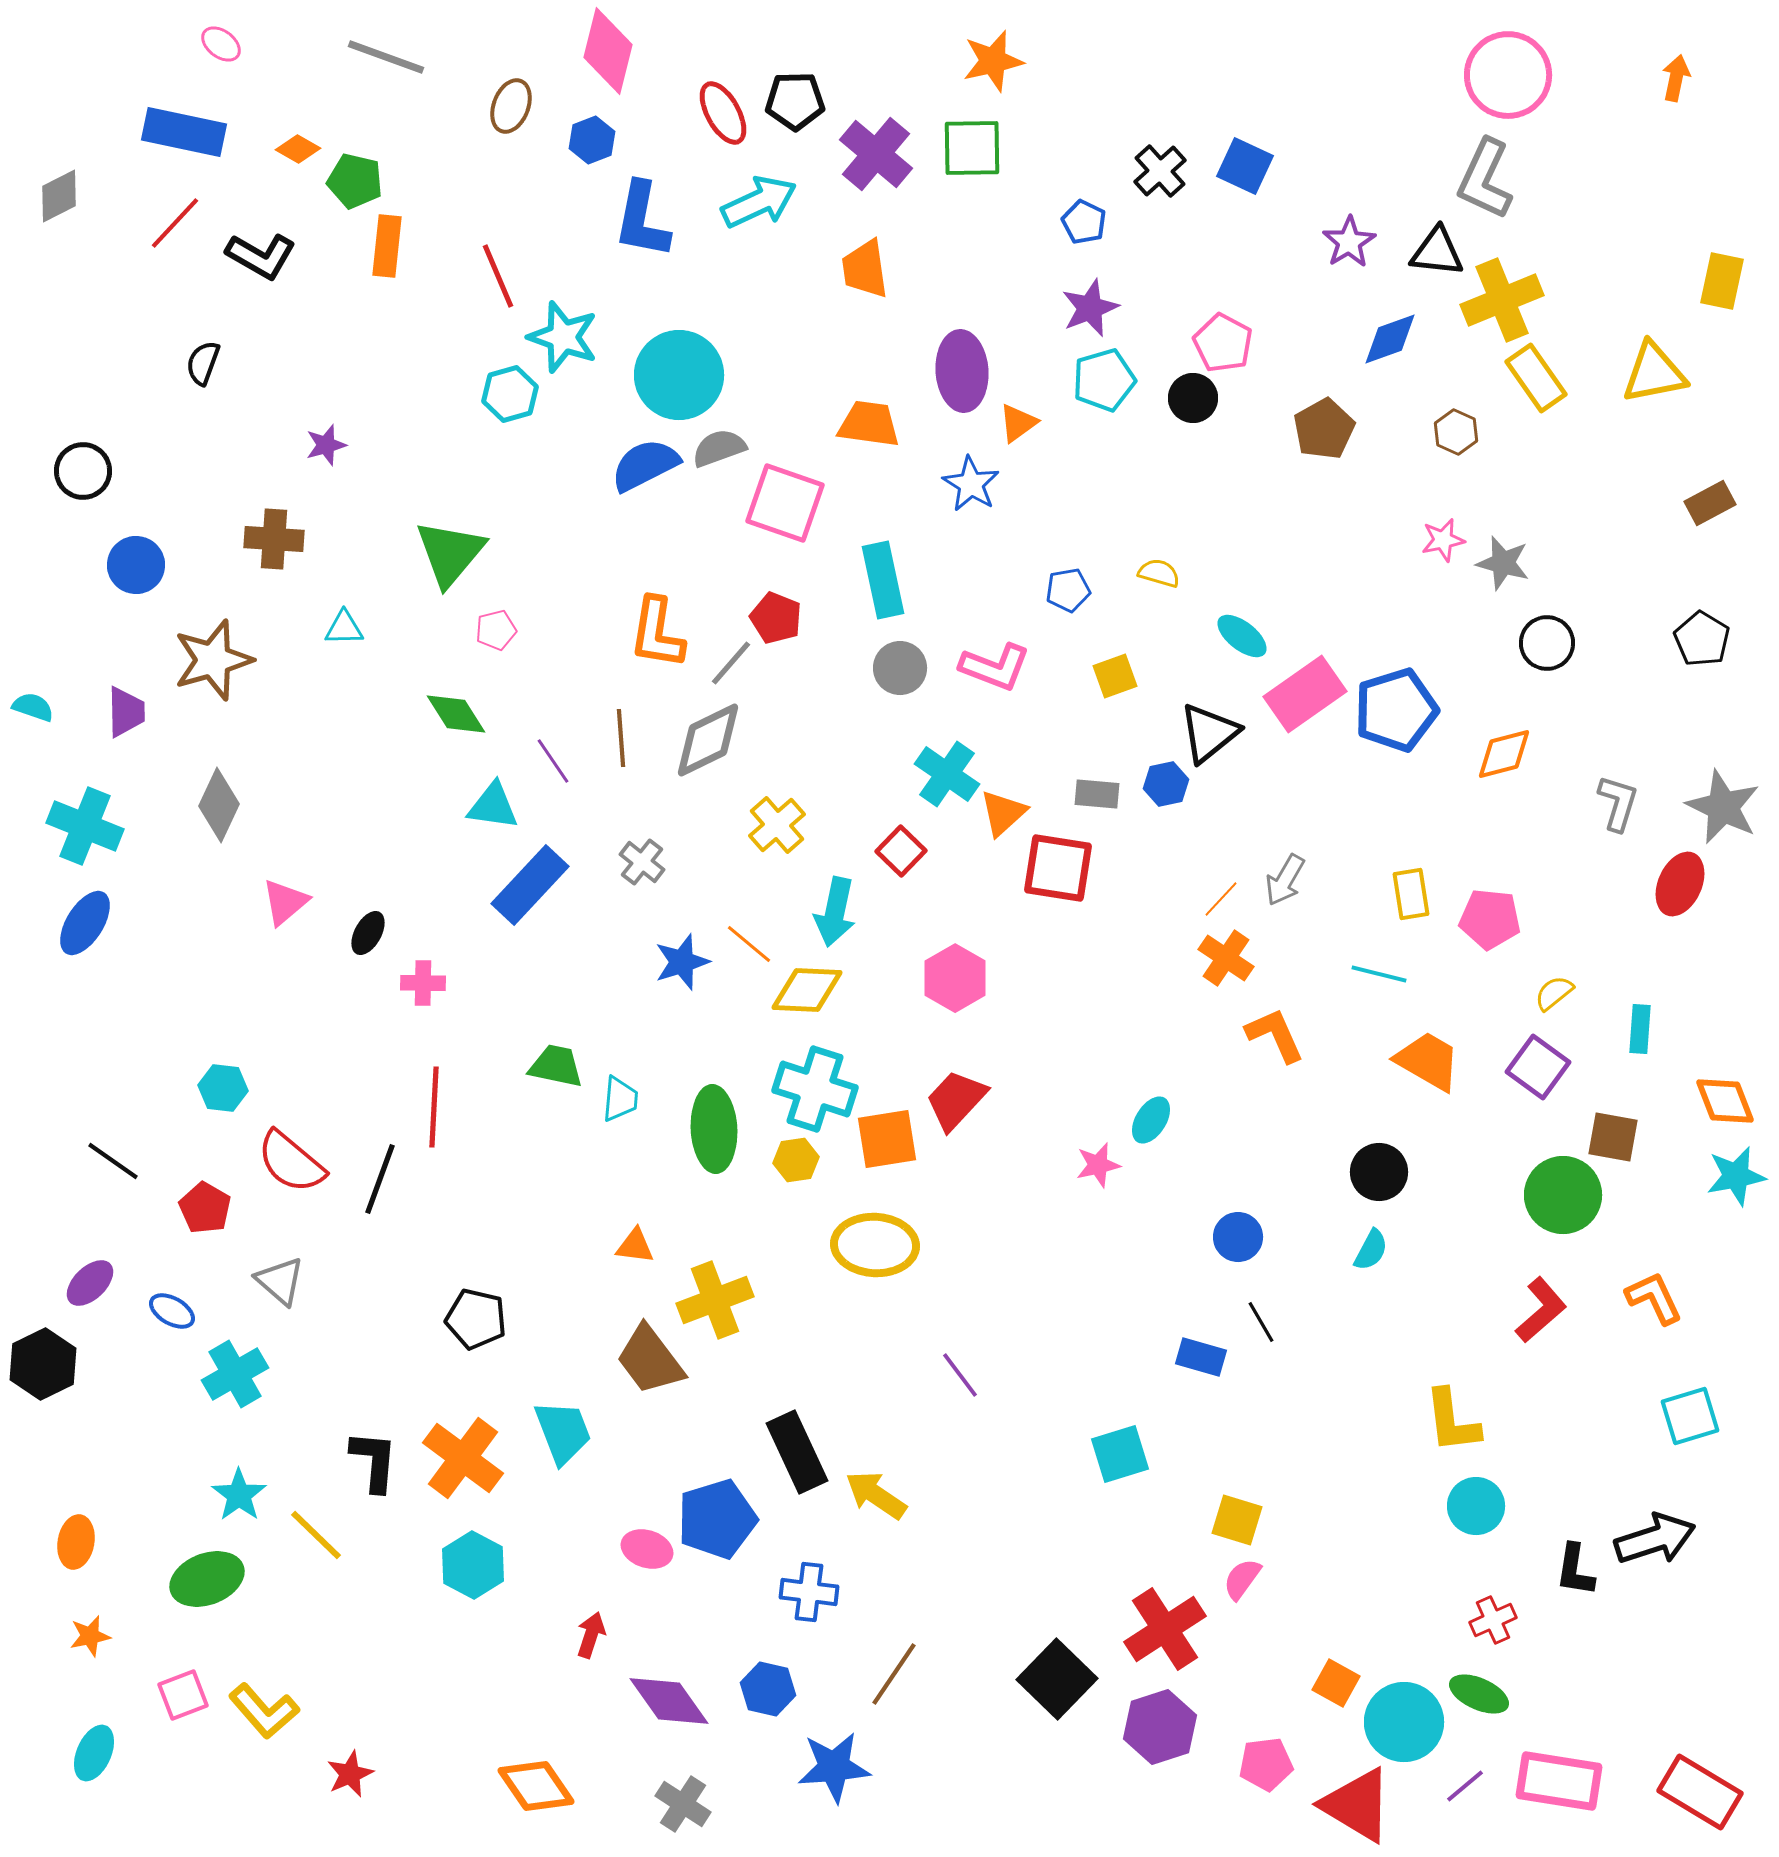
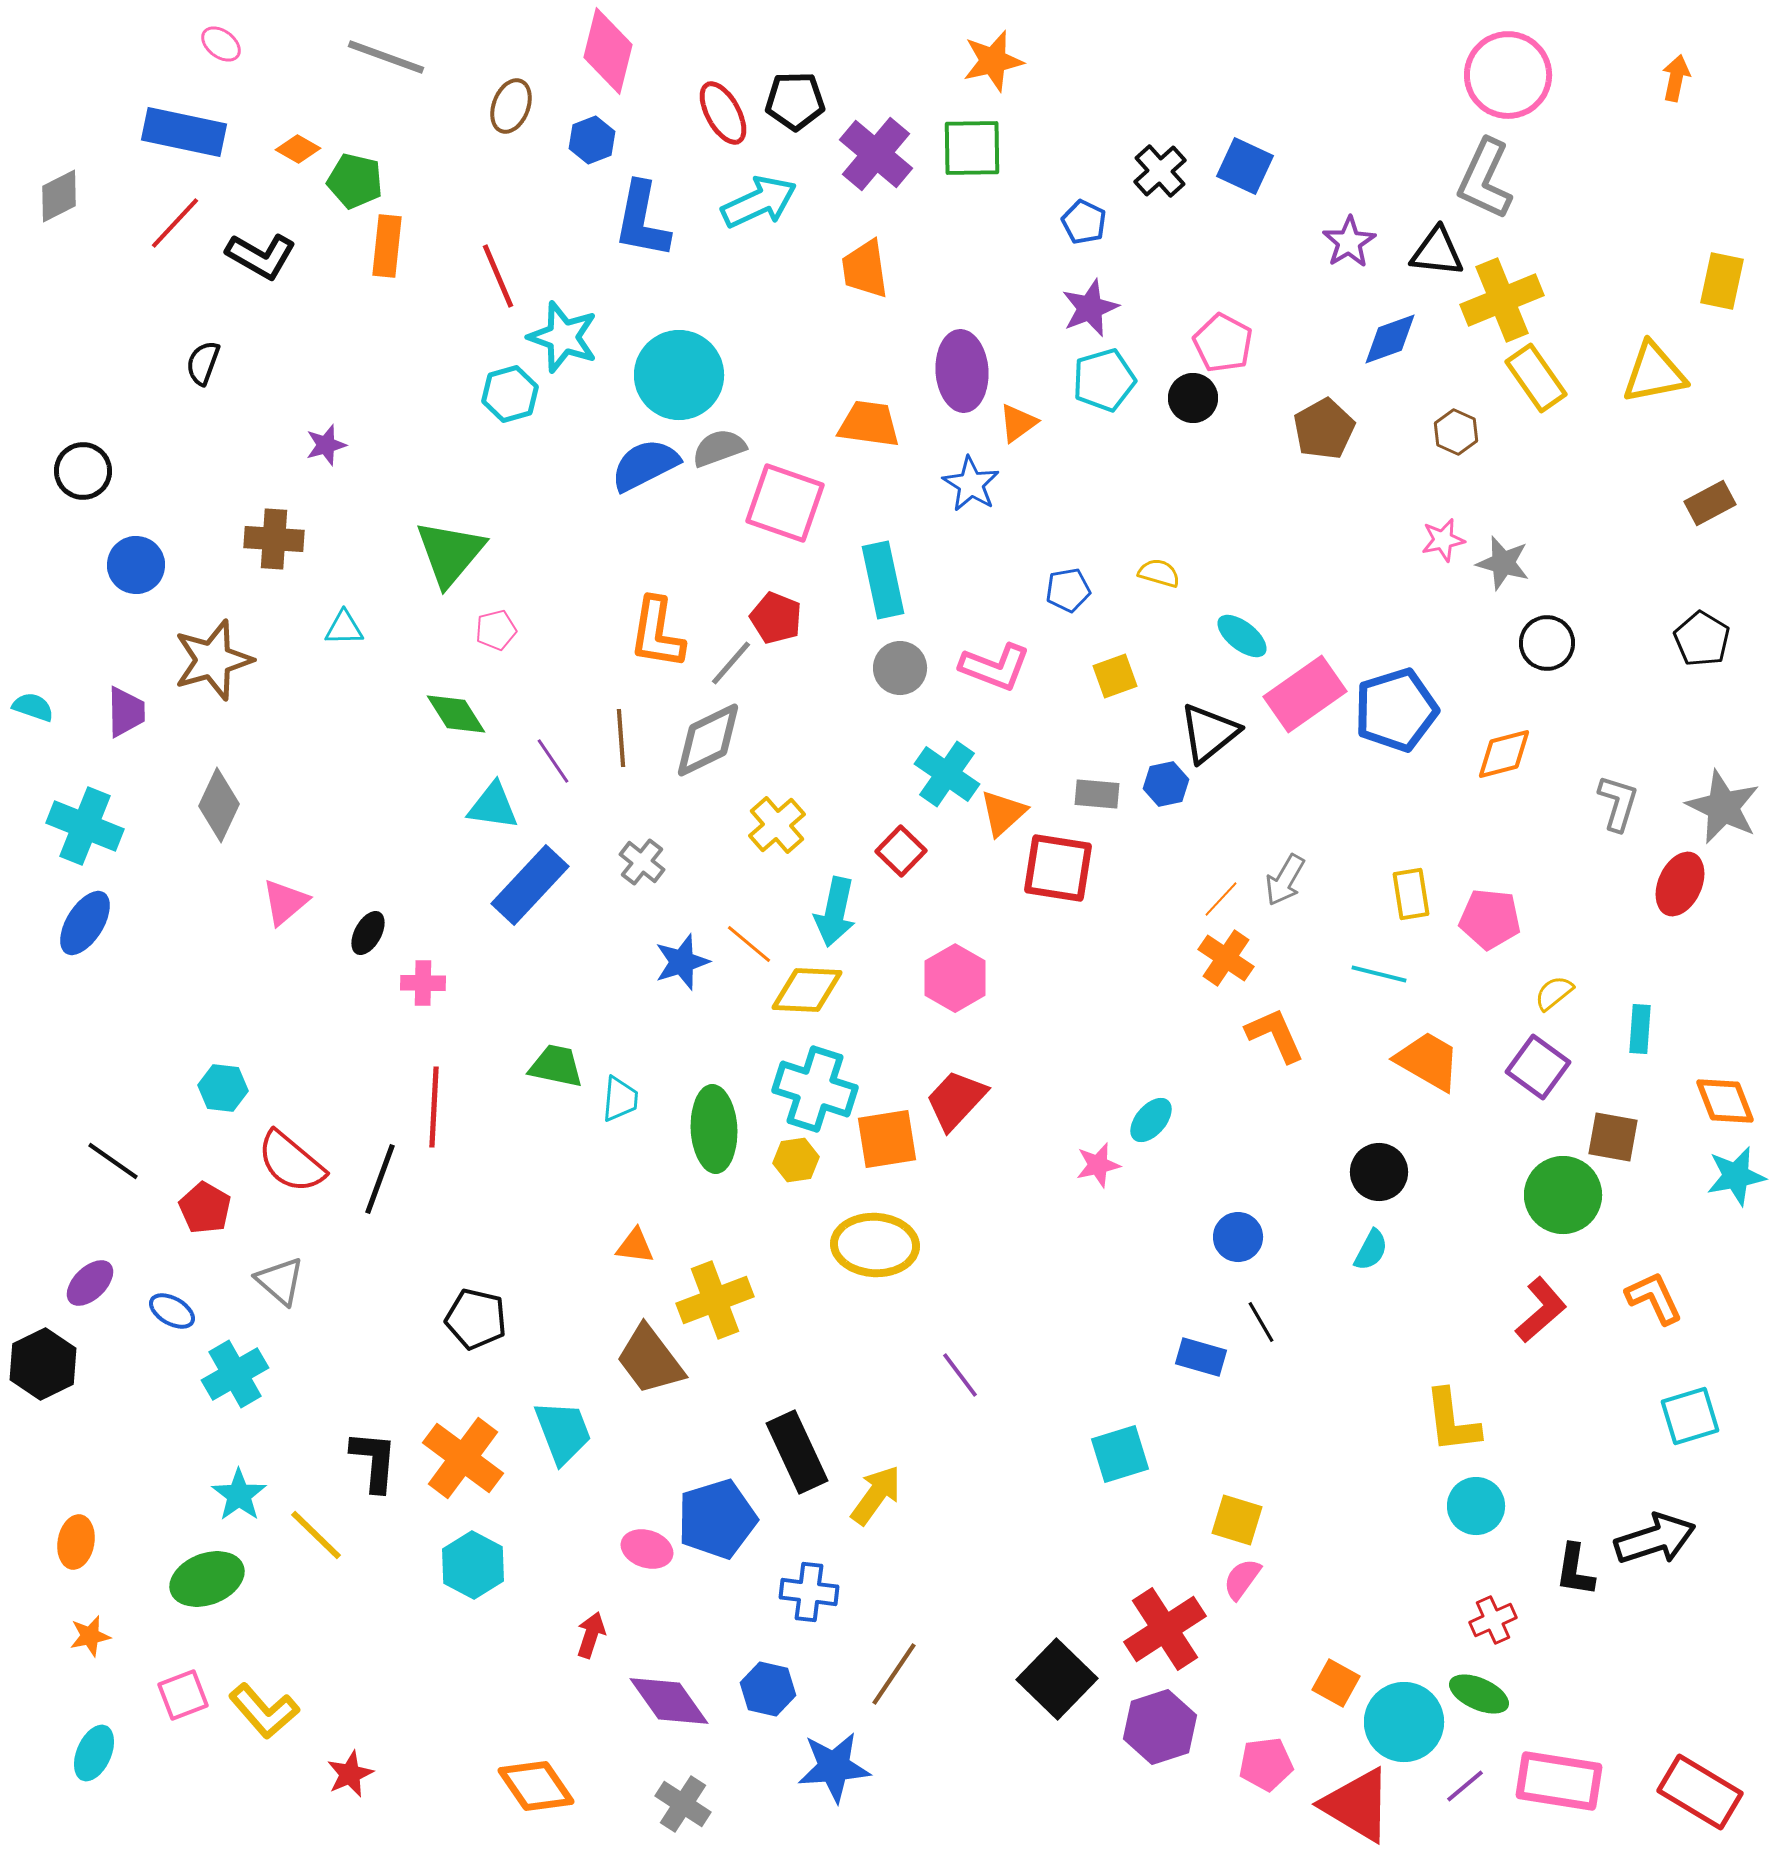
cyan ellipse at (1151, 1120): rotated 9 degrees clockwise
yellow arrow at (876, 1495): rotated 92 degrees clockwise
